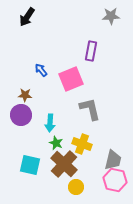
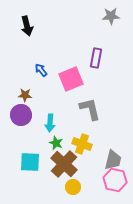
black arrow: moved 9 px down; rotated 48 degrees counterclockwise
purple rectangle: moved 5 px right, 7 px down
cyan square: moved 3 px up; rotated 10 degrees counterclockwise
yellow circle: moved 3 px left
